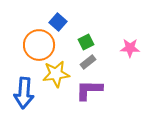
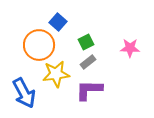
blue arrow: rotated 32 degrees counterclockwise
